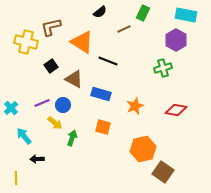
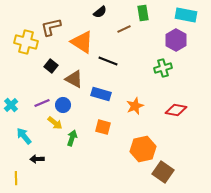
green rectangle: rotated 35 degrees counterclockwise
black square: rotated 16 degrees counterclockwise
cyan cross: moved 3 px up
